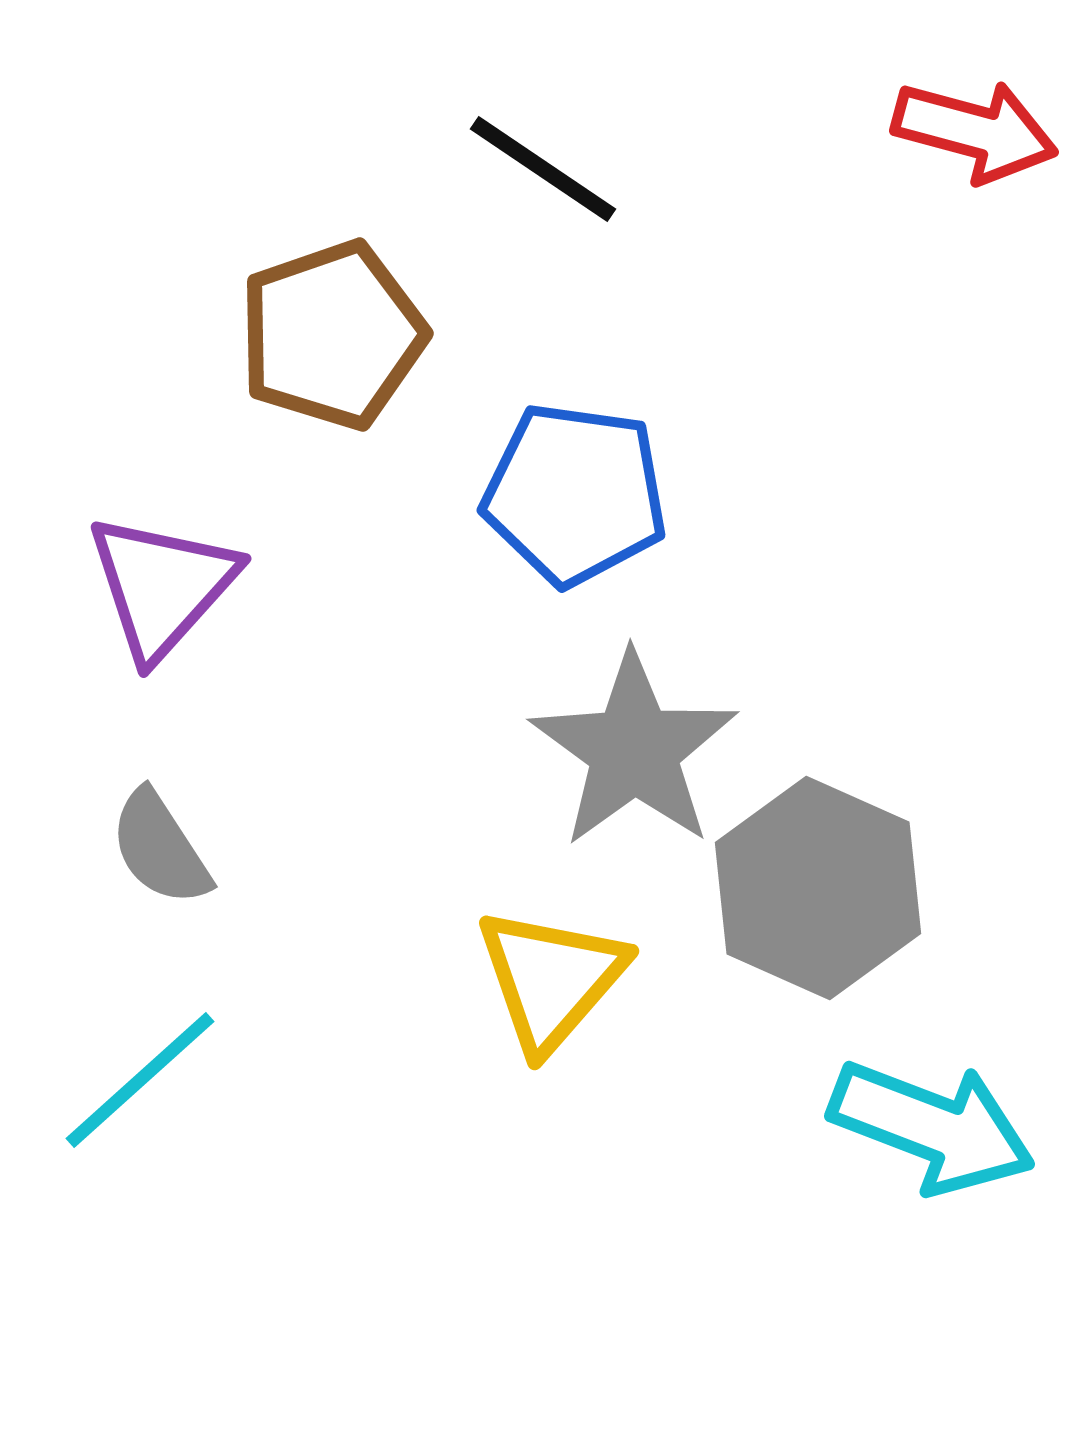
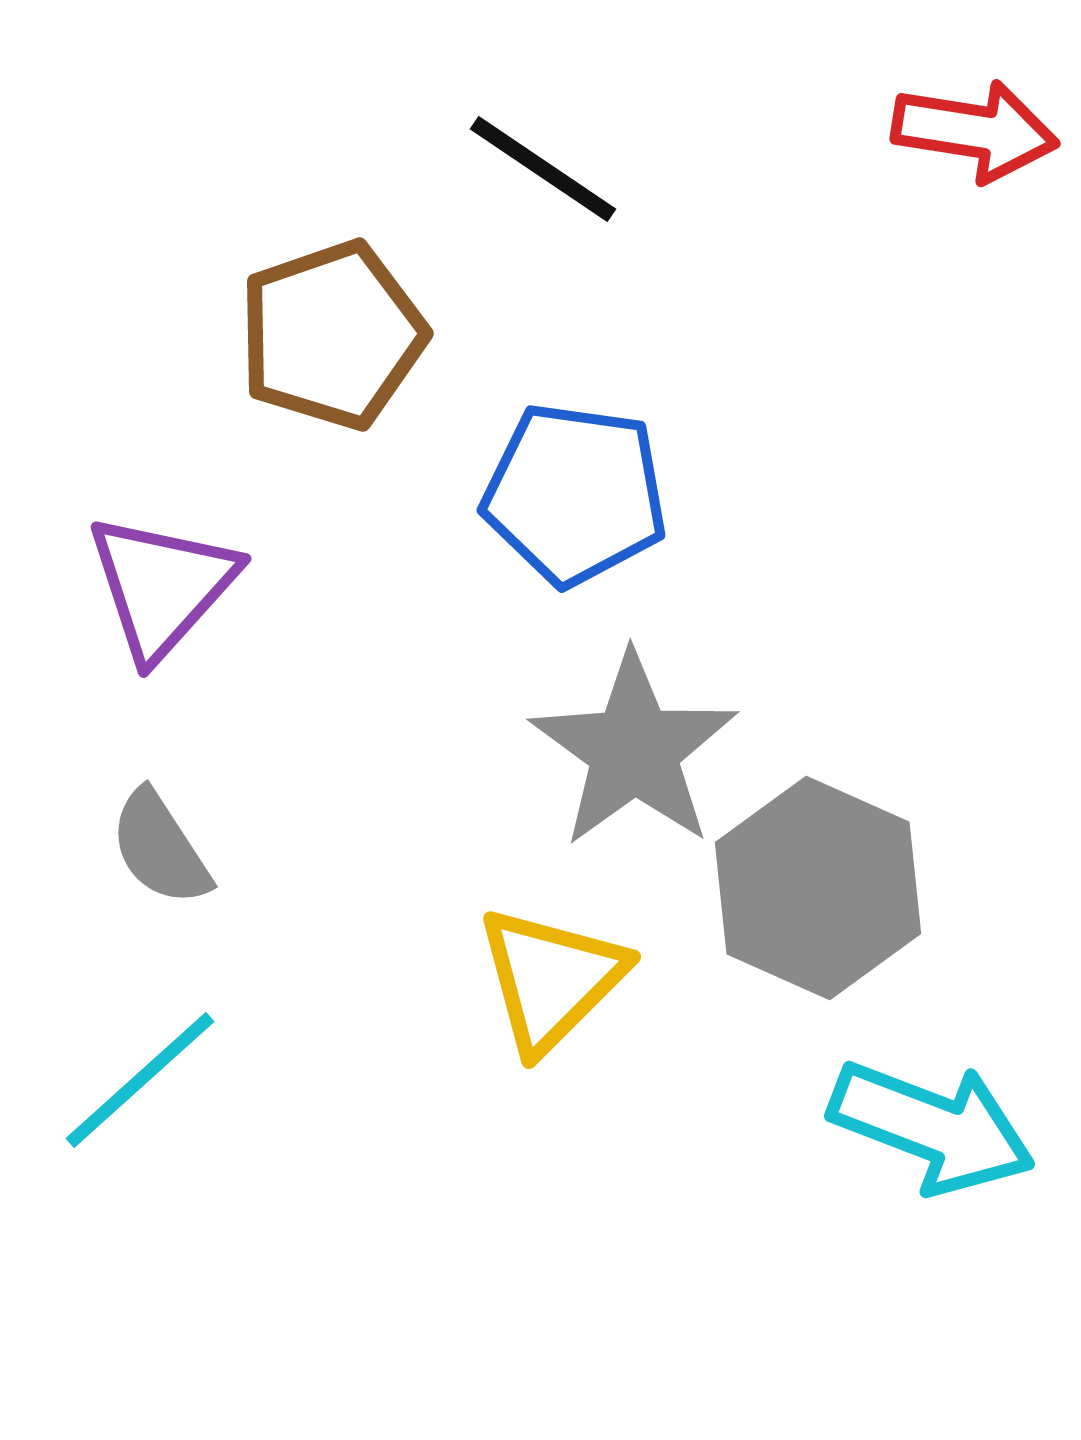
red arrow: rotated 6 degrees counterclockwise
yellow triangle: rotated 4 degrees clockwise
